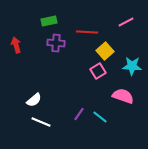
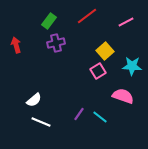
green rectangle: rotated 42 degrees counterclockwise
red line: moved 16 px up; rotated 40 degrees counterclockwise
purple cross: rotated 18 degrees counterclockwise
